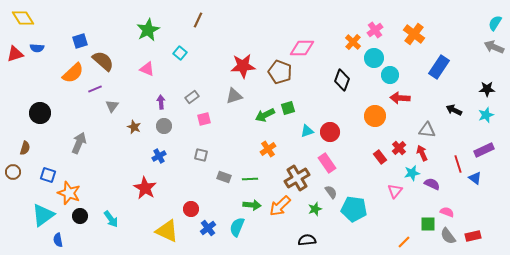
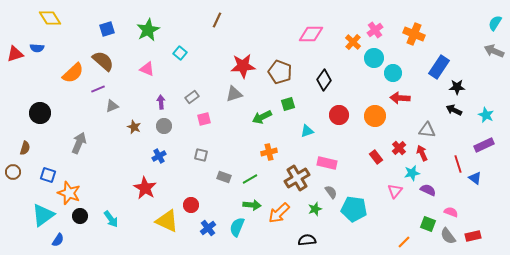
yellow diamond at (23, 18): moved 27 px right
brown line at (198, 20): moved 19 px right
orange cross at (414, 34): rotated 15 degrees counterclockwise
blue square at (80, 41): moved 27 px right, 12 px up
gray arrow at (494, 47): moved 4 px down
pink diamond at (302, 48): moved 9 px right, 14 px up
cyan circle at (390, 75): moved 3 px right, 2 px up
black diamond at (342, 80): moved 18 px left; rotated 15 degrees clockwise
purple line at (95, 89): moved 3 px right
black star at (487, 89): moved 30 px left, 2 px up
gray triangle at (234, 96): moved 2 px up
gray triangle at (112, 106): rotated 32 degrees clockwise
green square at (288, 108): moved 4 px up
green arrow at (265, 115): moved 3 px left, 2 px down
cyan star at (486, 115): rotated 28 degrees counterclockwise
red circle at (330, 132): moved 9 px right, 17 px up
orange cross at (268, 149): moved 1 px right, 3 px down; rotated 21 degrees clockwise
purple rectangle at (484, 150): moved 5 px up
red rectangle at (380, 157): moved 4 px left
pink rectangle at (327, 163): rotated 42 degrees counterclockwise
green line at (250, 179): rotated 28 degrees counterclockwise
purple semicircle at (432, 184): moved 4 px left, 6 px down
orange arrow at (280, 206): moved 1 px left, 7 px down
red circle at (191, 209): moved 4 px up
pink semicircle at (447, 212): moved 4 px right
green square at (428, 224): rotated 21 degrees clockwise
yellow triangle at (167, 231): moved 10 px up
blue semicircle at (58, 240): rotated 136 degrees counterclockwise
